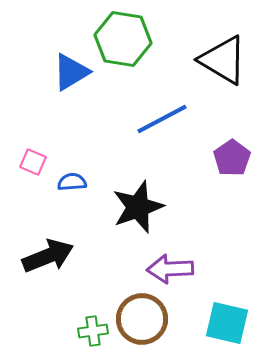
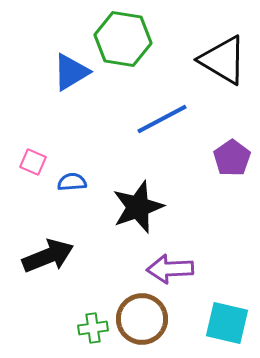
green cross: moved 3 px up
